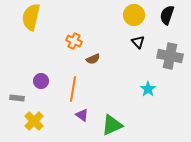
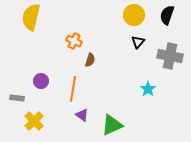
black triangle: rotated 24 degrees clockwise
brown semicircle: moved 3 px left, 1 px down; rotated 48 degrees counterclockwise
